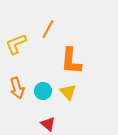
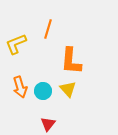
orange line: rotated 12 degrees counterclockwise
orange arrow: moved 3 px right, 1 px up
yellow triangle: moved 3 px up
red triangle: rotated 28 degrees clockwise
